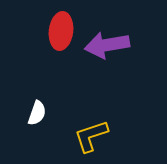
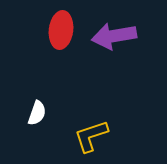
red ellipse: moved 1 px up
purple arrow: moved 7 px right, 9 px up
